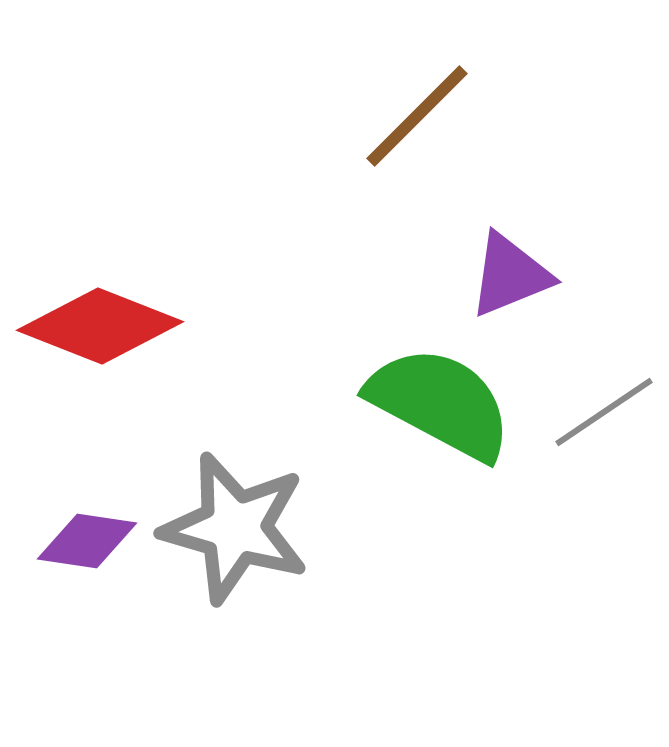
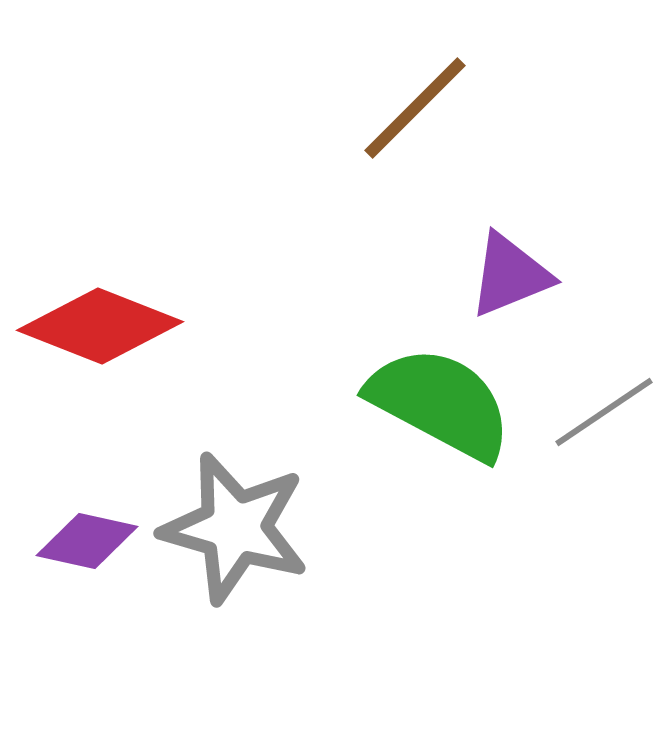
brown line: moved 2 px left, 8 px up
purple diamond: rotated 4 degrees clockwise
